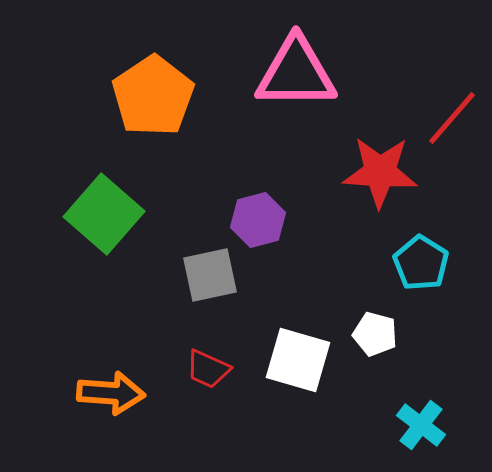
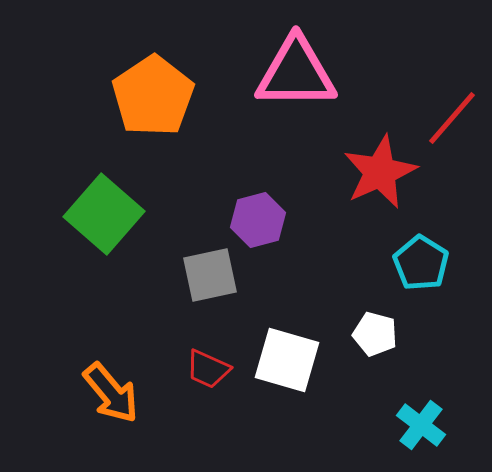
red star: rotated 28 degrees counterclockwise
white square: moved 11 px left
orange arrow: rotated 46 degrees clockwise
